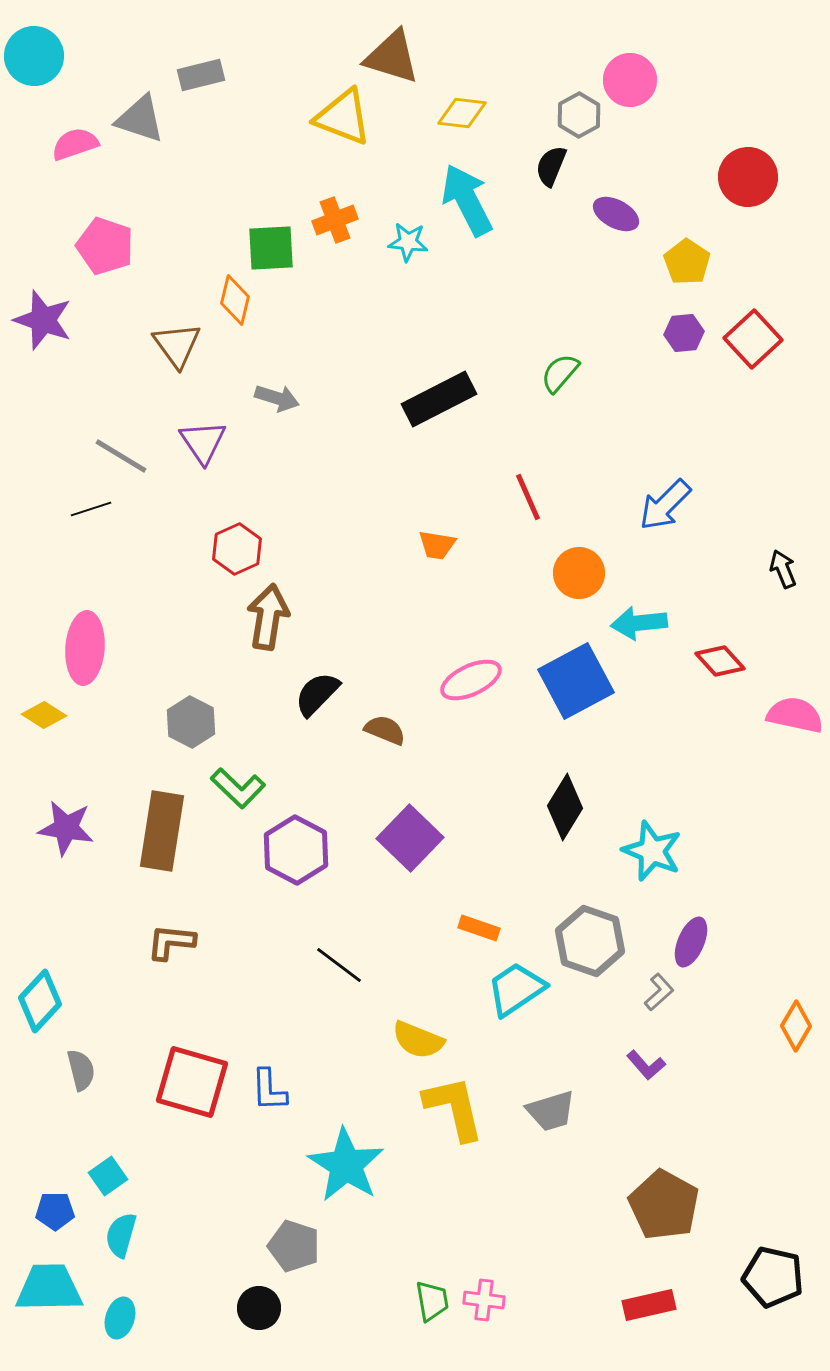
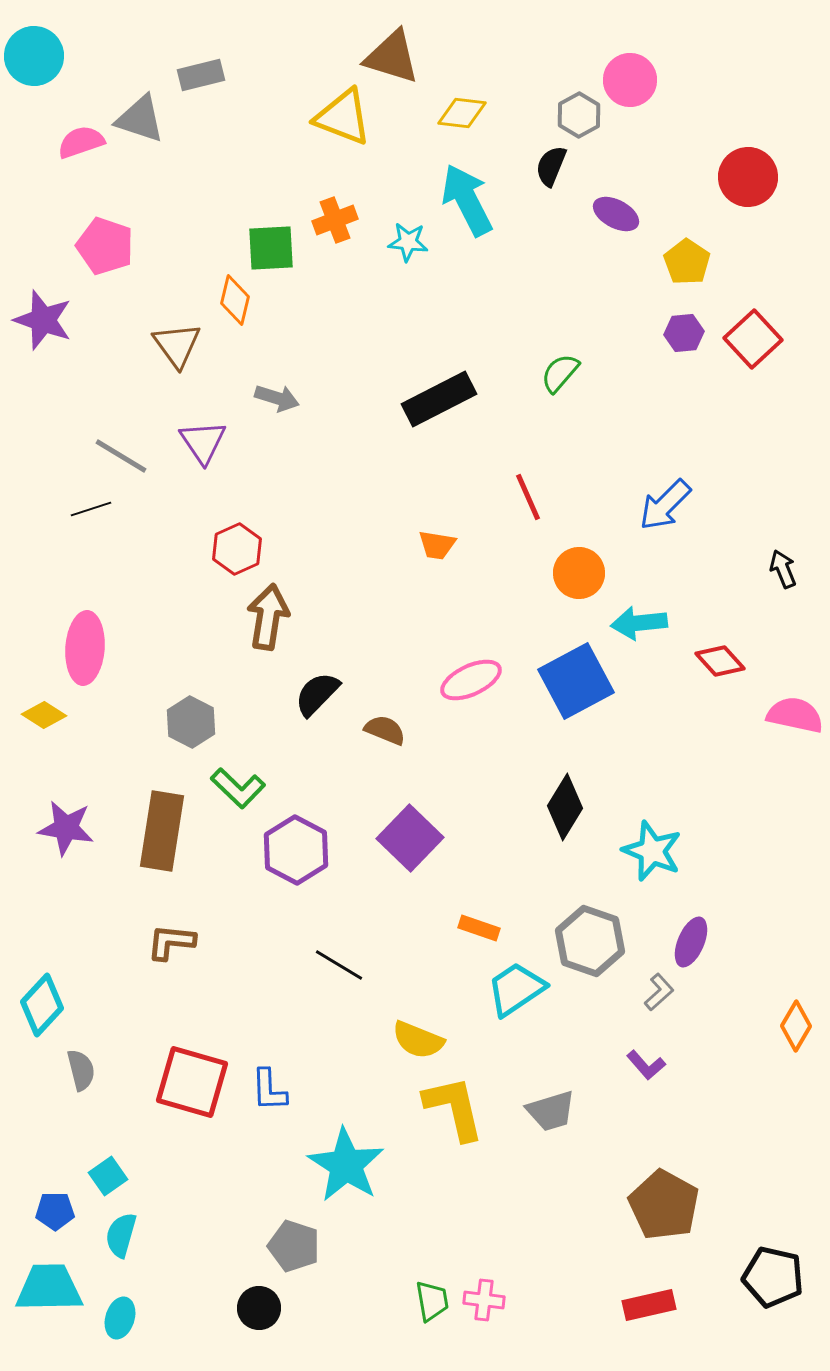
pink semicircle at (75, 144): moved 6 px right, 2 px up
black line at (339, 965): rotated 6 degrees counterclockwise
cyan diamond at (40, 1001): moved 2 px right, 4 px down
